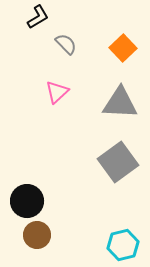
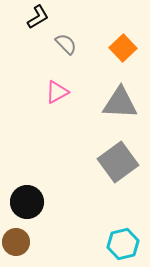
pink triangle: rotated 15 degrees clockwise
black circle: moved 1 px down
brown circle: moved 21 px left, 7 px down
cyan hexagon: moved 1 px up
